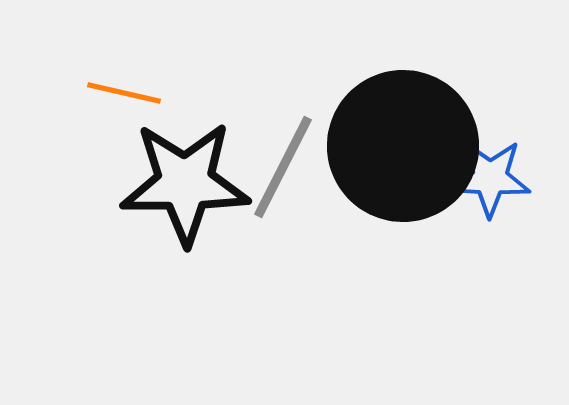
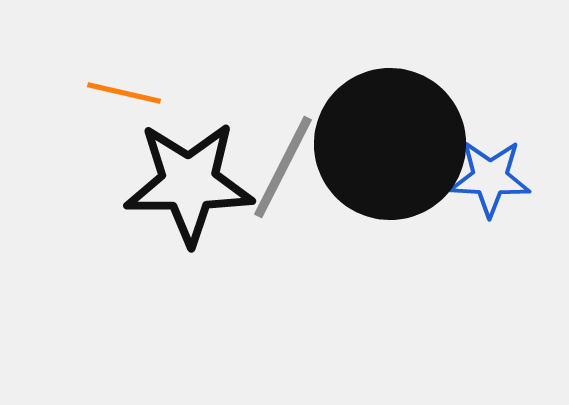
black circle: moved 13 px left, 2 px up
black star: moved 4 px right
